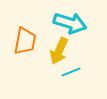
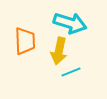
orange trapezoid: rotated 12 degrees counterclockwise
yellow arrow: rotated 12 degrees counterclockwise
